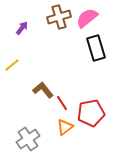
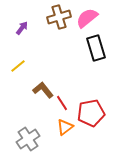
yellow line: moved 6 px right, 1 px down
